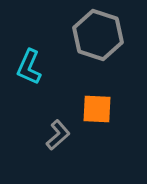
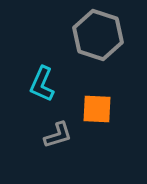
cyan L-shape: moved 13 px right, 17 px down
gray L-shape: rotated 24 degrees clockwise
